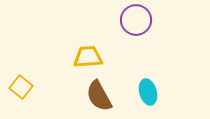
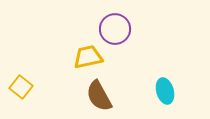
purple circle: moved 21 px left, 9 px down
yellow trapezoid: rotated 8 degrees counterclockwise
cyan ellipse: moved 17 px right, 1 px up
